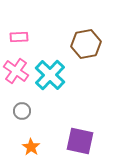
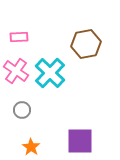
cyan cross: moved 2 px up
gray circle: moved 1 px up
purple square: rotated 12 degrees counterclockwise
